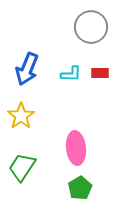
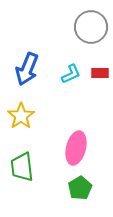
cyan L-shape: rotated 25 degrees counterclockwise
pink ellipse: rotated 20 degrees clockwise
green trapezoid: rotated 40 degrees counterclockwise
